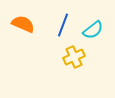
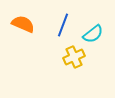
cyan semicircle: moved 4 px down
